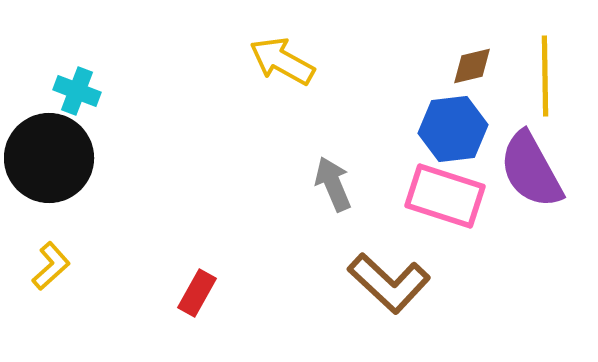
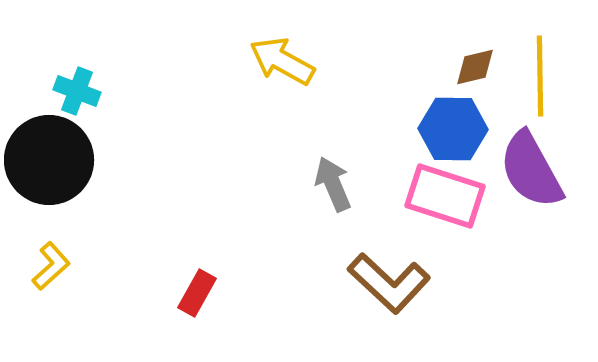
brown diamond: moved 3 px right, 1 px down
yellow line: moved 5 px left
blue hexagon: rotated 8 degrees clockwise
black circle: moved 2 px down
